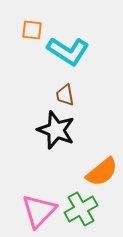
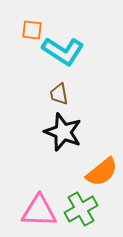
cyan L-shape: moved 5 px left
brown trapezoid: moved 6 px left, 1 px up
black star: moved 7 px right, 2 px down
pink triangle: rotated 48 degrees clockwise
